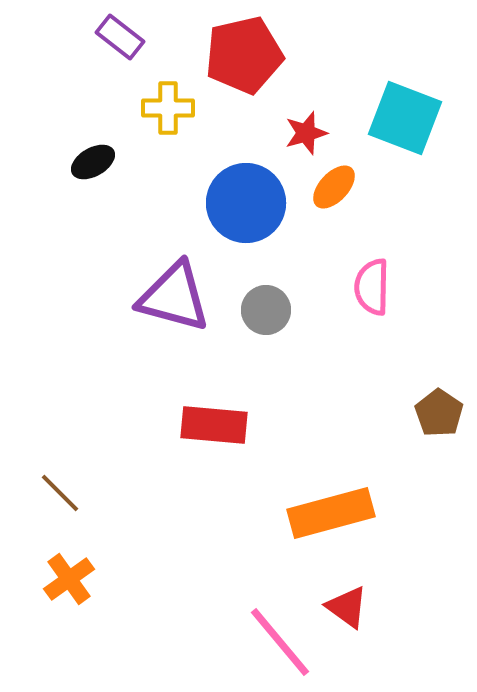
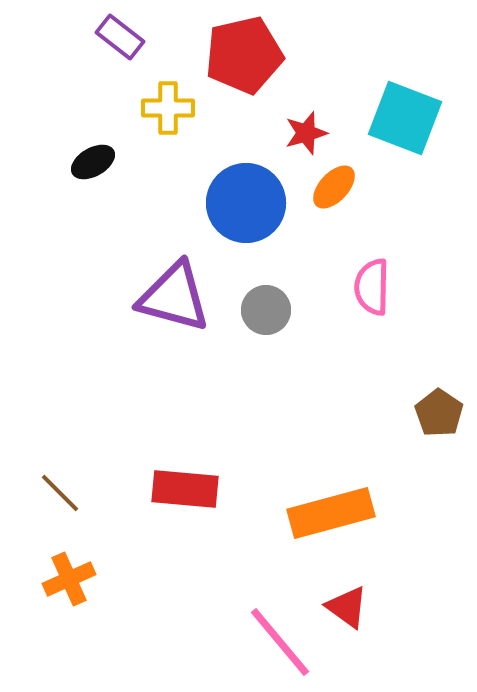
red rectangle: moved 29 px left, 64 px down
orange cross: rotated 12 degrees clockwise
